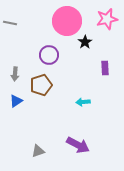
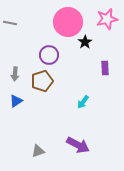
pink circle: moved 1 px right, 1 px down
brown pentagon: moved 1 px right, 4 px up
cyan arrow: rotated 48 degrees counterclockwise
